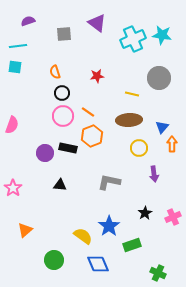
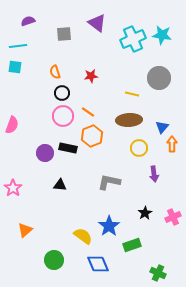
red star: moved 6 px left
